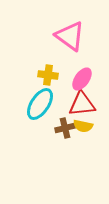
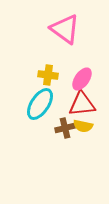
pink triangle: moved 5 px left, 7 px up
